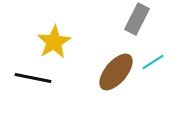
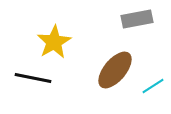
gray rectangle: rotated 52 degrees clockwise
cyan line: moved 24 px down
brown ellipse: moved 1 px left, 2 px up
